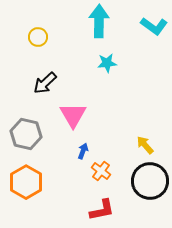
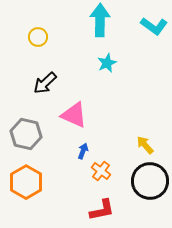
cyan arrow: moved 1 px right, 1 px up
cyan star: rotated 18 degrees counterclockwise
pink triangle: moved 1 px right; rotated 36 degrees counterclockwise
